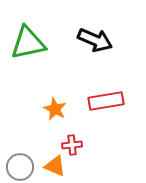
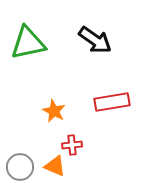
black arrow: rotated 12 degrees clockwise
red rectangle: moved 6 px right, 1 px down
orange star: moved 1 px left, 2 px down
